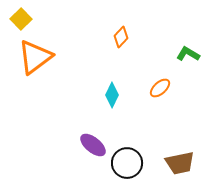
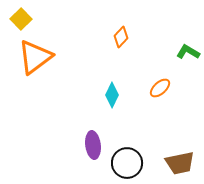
green L-shape: moved 2 px up
purple ellipse: rotated 44 degrees clockwise
